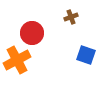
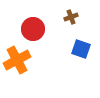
red circle: moved 1 px right, 4 px up
blue square: moved 5 px left, 6 px up
